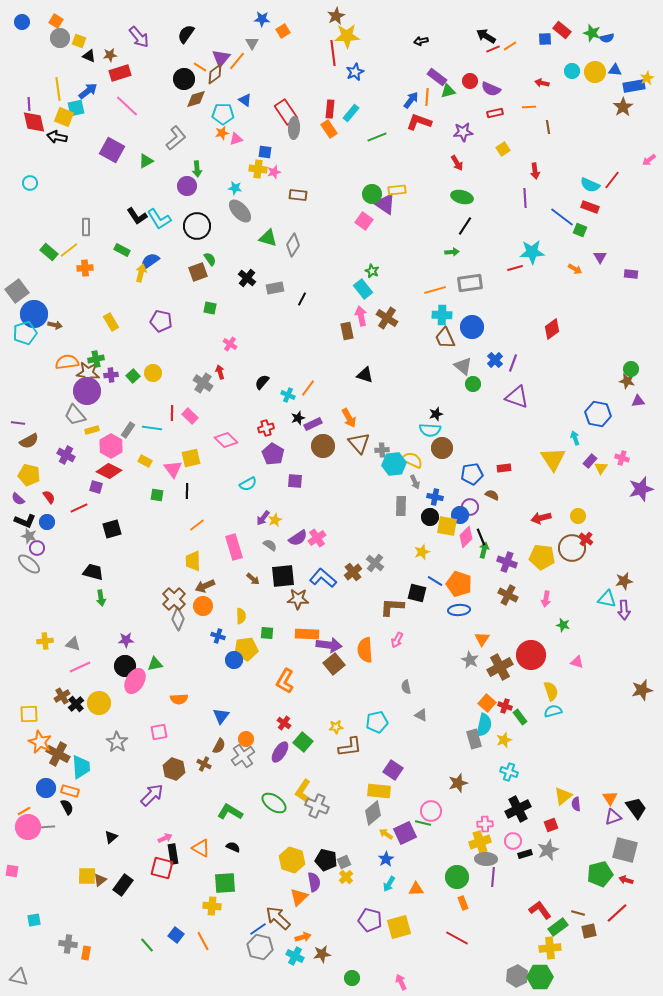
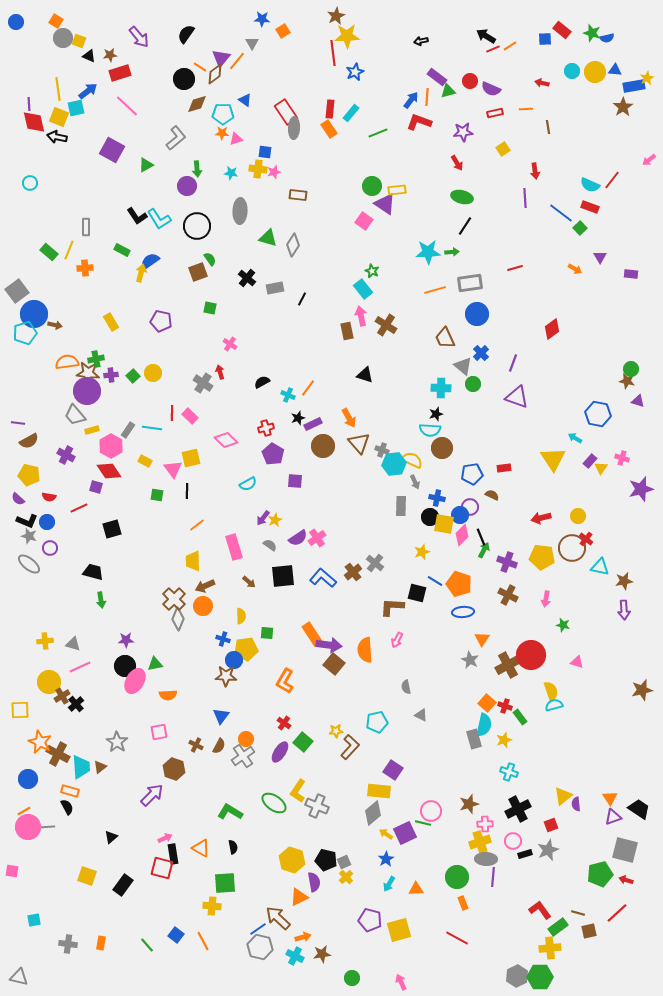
blue circle at (22, 22): moved 6 px left
gray circle at (60, 38): moved 3 px right
brown diamond at (196, 99): moved 1 px right, 5 px down
orange line at (529, 107): moved 3 px left, 2 px down
yellow square at (64, 117): moved 5 px left
orange star at (222, 133): rotated 16 degrees clockwise
green line at (377, 137): moved 1 px right, 4 px up
green triangle at (146, 161): moved 4 px down
cyan star at (235, 188): moved 4 px left, 15 px up
green circle at (372, 194): moved 8 px up
gray ellipse at (240, 211): rotated 45 degrees clockwise
blue line at (562, 217): moved 1 px left, 4 px up
green square at (580, 230): moved 2 px up; rotated 24 degrees clockwise
yellow line at (69, 250): rotated 30 degrees counterclockwise
cyan star at (532, 252): moved 104 px left
cyan cross at (442, 315): moved 1 px left, 73 px down
brown cross at (387, 318): moved 1 px left, 7 px down
blue circle at (472, 327): moved 5 px right, 13 px up
blue cross at (495, 360): moved 14 px left, 7 px up
black semicircle at (262, 382): rotated 21 degrees clockwise
purple triangle at (638, 401): rotated 24 degrees clockwise
cyan arrow at (575, 438): rotated 40 degrees counterclockwise
gray cross at (382, 450): rotated 24 degrees clockwise
red diamond at (109, 471): rotated 30 degrees clockwise
red semicircle at (49, 497): rotated 136 degrees clockwise
blue cross at (435, 497): moved 2 px right, 1 px down
black L-shape at (25, 521): moved 2 px right
yellow square at (447, 526): moved 3 px left, 2 px up
pink diamond at (466, 537): moved 4 px left, 2 px up
purple circle at (37, 548): moved 13 px right
green arrow at (484, 550): rotated 14 degrees clockwise
brown arrow at (253, 579): moved 4 px left, 3 px down
green arrow at (101, 598): moved 2 px down
brown star at (298, 599): moved 72 px left, 77 px down
cyan triangle at (607, 599): moved 7 px left, 32 px up
blue ellipse at (459, 610): moved 4 px right, 2 px down
orange rectangle at (307, 634): moved 5 px right; rotated 55 degrees clockwise
blue cross at (218, 636): moved 5 px right, 3 px down
brown square at (334, 664): rotated 10 degrees counterclockwise
brown cross at (500, 667): moved 8 px right, 2 px up
orange semicircle at (179, 699): moved 11 px left, 4 px up
yellow circle at (99, 703): moved 50 px left, 21 px up
cyan semicircle at (553, 711): moved 1 px right, 6 px up
yellow square at (29, 714): moved 9 px left, 4 px up
yellow star at (336, 727): moved 4 px down
brown L-shape at (350, 747): rotated 40 degrees counterclockwise
brown cross at (204, 764): moved 8 px left, 19 px up
brown star at (458, 783): moved 11 px right, 21 px down
blue circle at (46, 788): moved 18 px left, 9 px up
yellow L-shape at (303, 791): moved 5 px left
black trapezoid at (636, 808): moved 3 px right, 1 px down; rotated 20 degrees counterclockwise
black semicircle at (233, 847): rotated 56 degrees clockwise
yellow square at (87, 876): rotated 18 degrees clockwise
brown triangle at (100, 880): moved 113 px up
orange triangle at (299, 897): rotated 18 degrees clockwise
yellow square at (399, 927): moved 3 px down
orange rectangle at (86, 953): moved 15 px right, 10 px up
